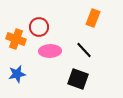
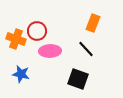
orange rectangle: moved 5 px down
red circle: moved 2 px left, 4 px down
black line: moved 2 px right, 1 px up
blue star: moved 4 px right; rotated 24 degrees clockwise
